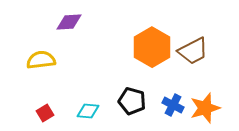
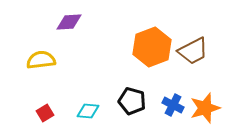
orange hexagon: rotated 9 degrees clockwise
